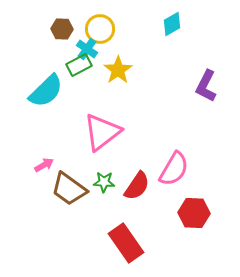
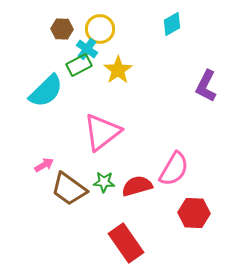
red semicircle: rotated 140 degrees counterclockwise
